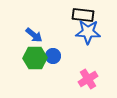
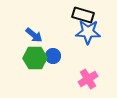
black rectangle: rotated 10 degrees clockwise
